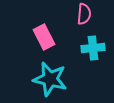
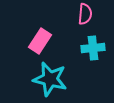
pink semicircle: moved 1 px right
pink rectangle: moved 4 px left, 4 px down; rotated 60 degrees clockwise
